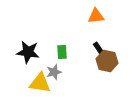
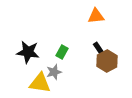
green rectangle: rotated 32 degrees clockwise
brown hexagon: rotated 20 degrees clockwise
